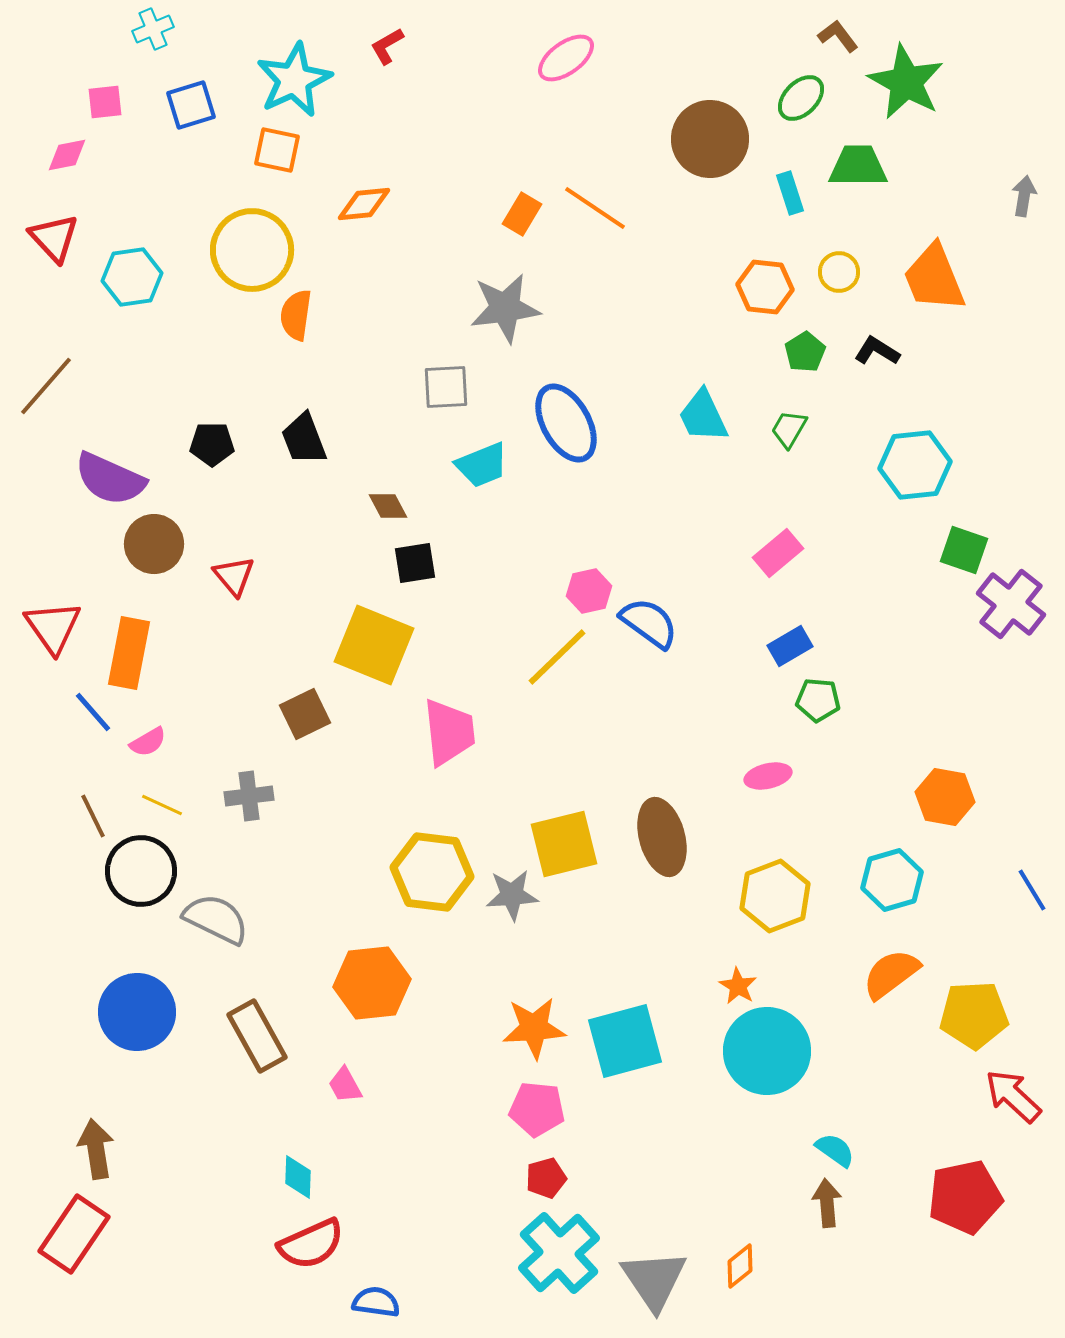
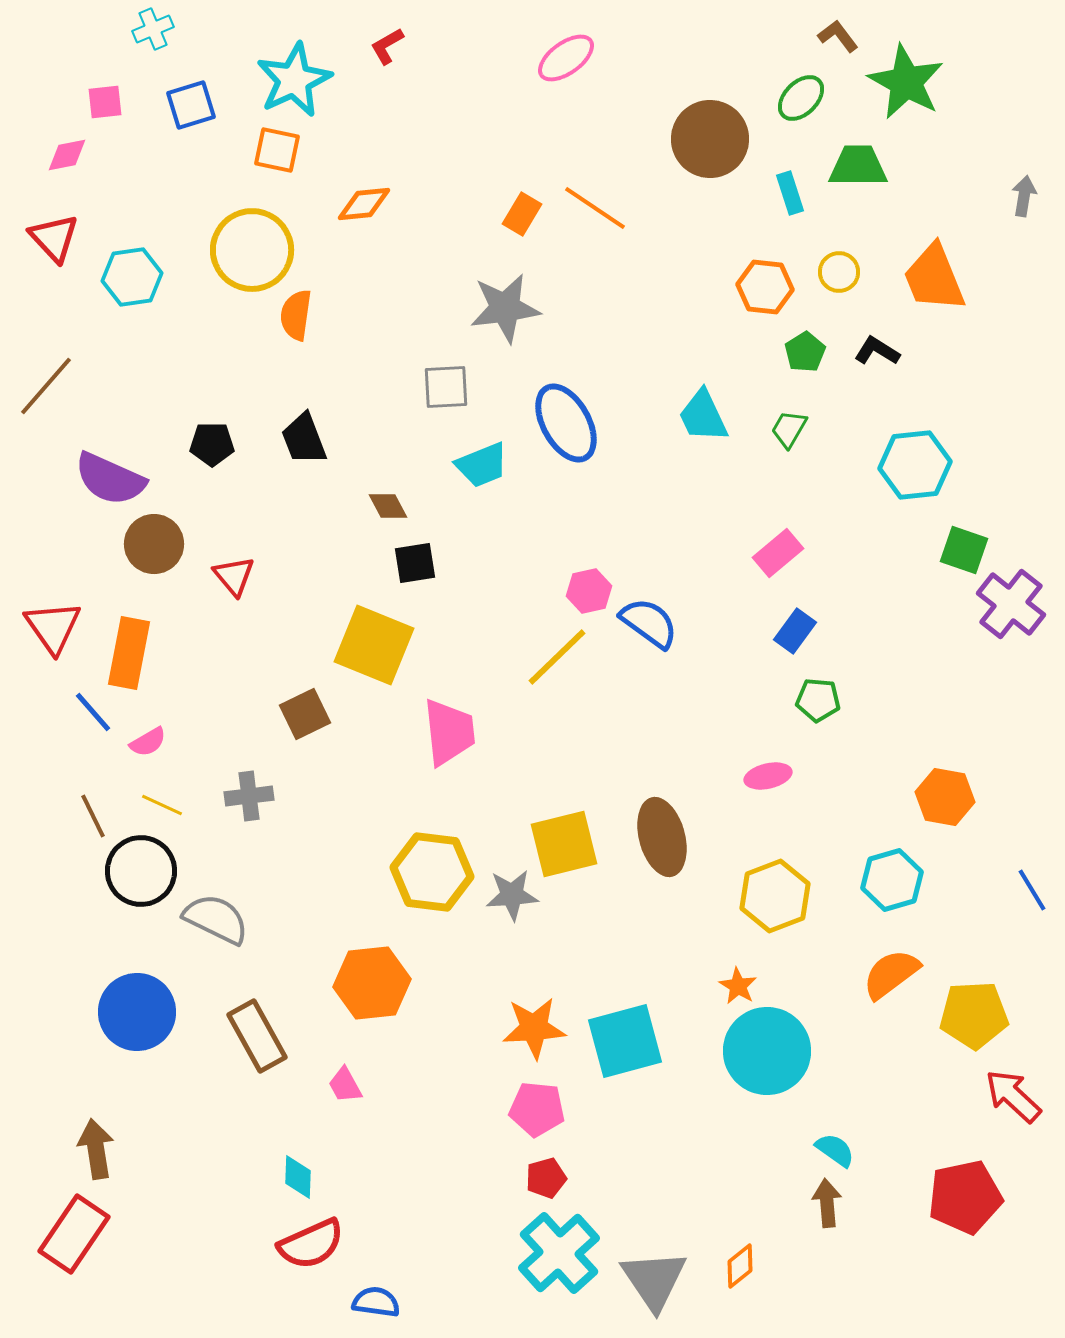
blue rectangle at (790, 646): moved 5 px right, 15 px up; rotated 24 degrees counterclockwise
